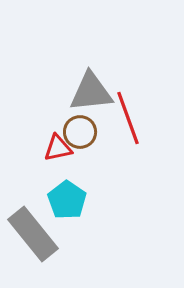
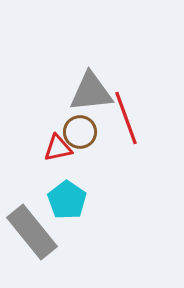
red line: moved 2 px left
gray rectangle: moved 1 px left, 2 px up
